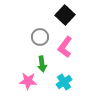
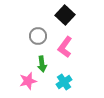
gray circle: moved 2 px left, 1 px up
pink star: rotated 18 degrees counterclockwise
